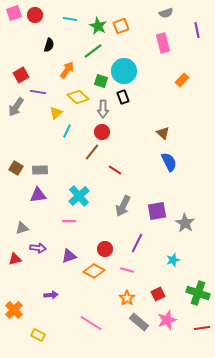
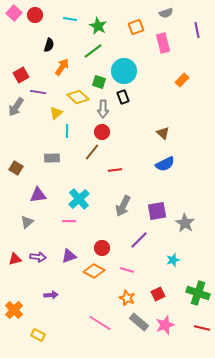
pink square at (14, 13): rotated 28 degrees counterclockwise
orange square at (121, 26): moved 15 px right, 1 px down
orange arrow at (67, 70): moved 5 px left, 3 px up
green square at (101, 81): moved 2 px left, 1 px down
cyan line at (67, 131): rotated 24 degrees counterclockwise
blue semicircle at (169, 162): moved 4 px left, 2 px down; rotated 90 degrees clockwise
gray rectangle at (40, 170): moved 12 px right, 12 px up
red line at (115, 170): rotated 40 degrees counterclockwise
cyan cross at (79, 196): moved 3 px down
gray triangle at (22, 228): moved 5 px right, 6 px up; rotated 24 degrees counterclockwise
purple line at (137, 243): moved 2 px right, 3 px up; rotated 18 degrees clockwise
purple arrow at (38, 248): moved 9 px down
red circle at (105, 249): moved 3 px left, 1 px up
orange star at (127, 298): rotated 14 degrees counterclockwise
pink star at (167, 320): moved 2 px left, 5 px down
pink line at (91, 323): moved 9 px right
red line at (202, 328): rotated 21 degrees clockwise
